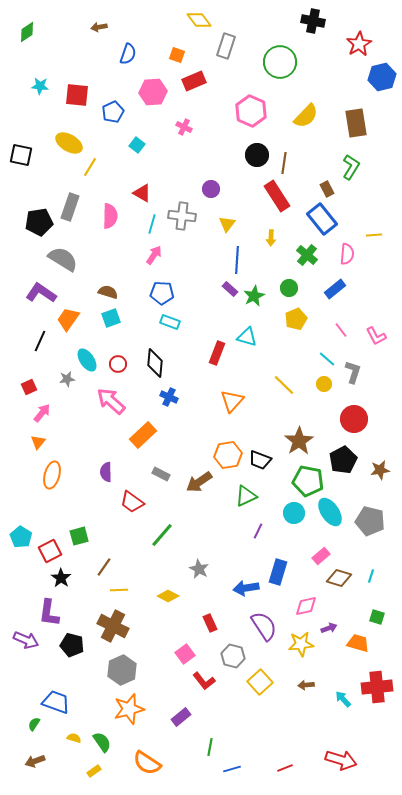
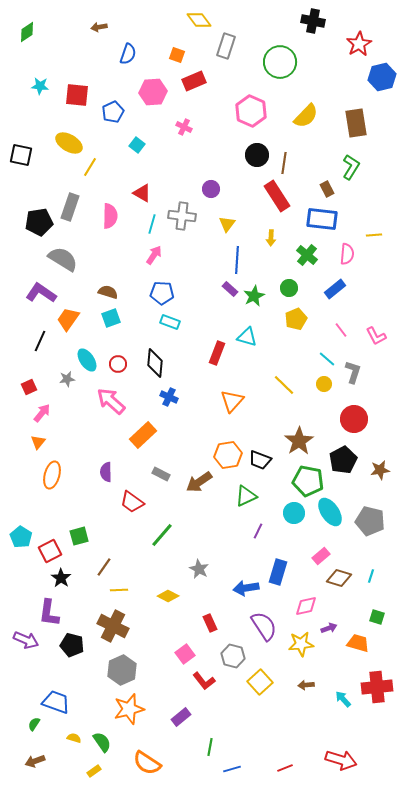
blue rectangle at (322, 219): rotated 44 degrees counterclockwise
